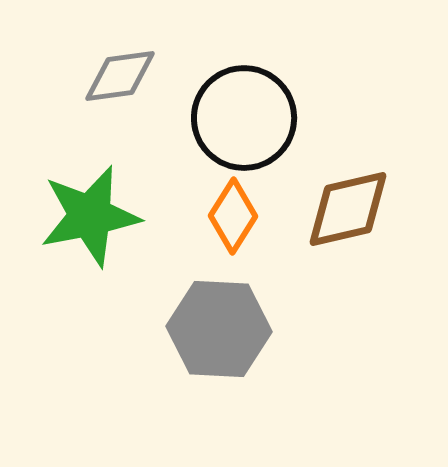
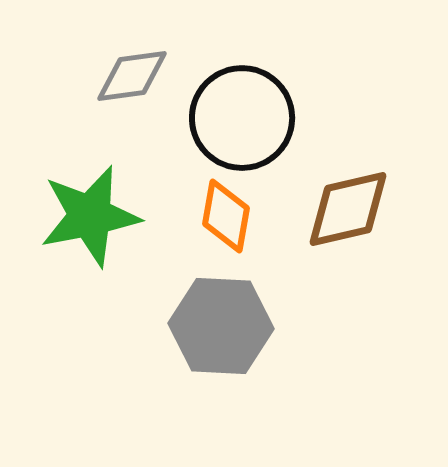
gray diamond: moved 12 px right
black circle: moved 2 px left
orange diamond: moved 7 px left; rotated 22 degrees counterclockwise
gray hexagon: moved 2 px right, 3 px up
